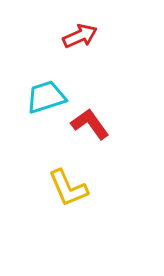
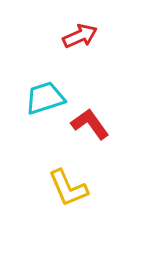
cyan trapezoid: moved 1 px left, 1 px down
